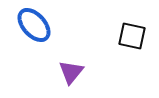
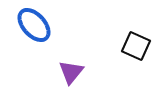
black square: moved 4 px right, 10 px down; rotated 12 degrees clockwise
